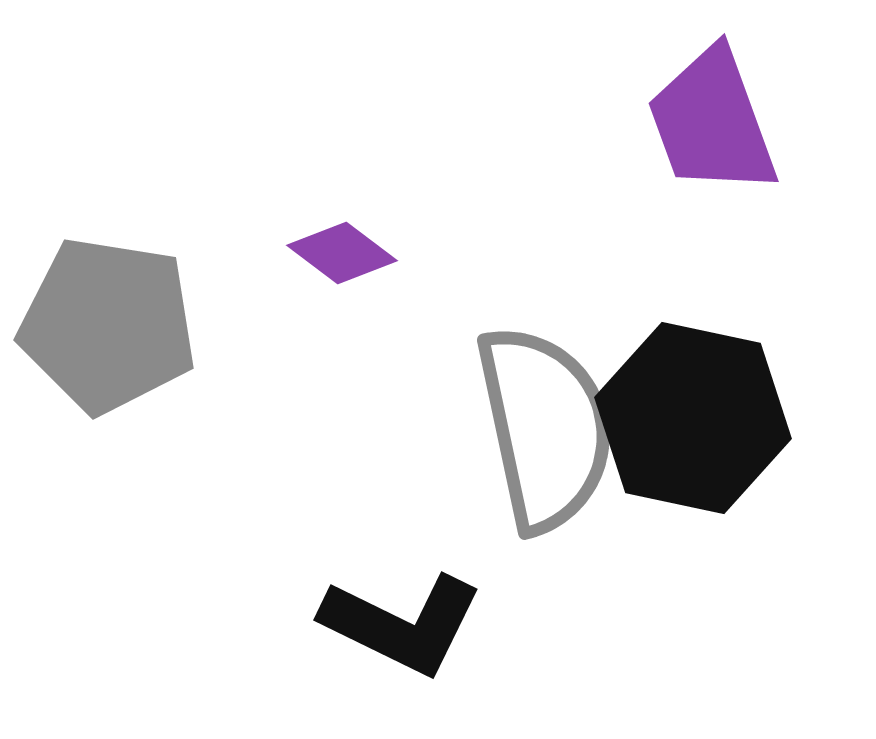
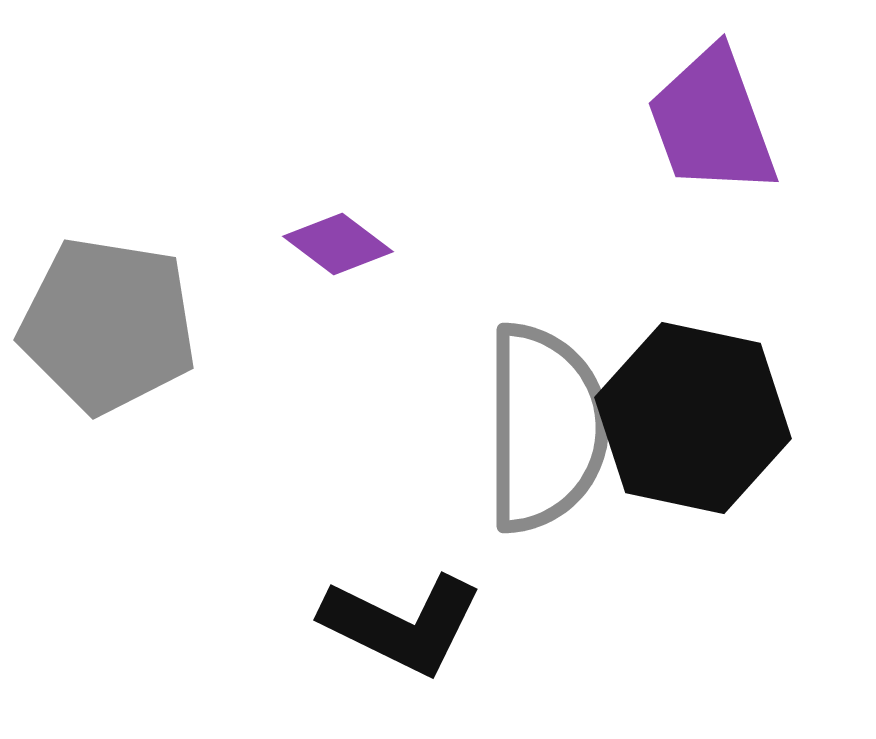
purple diamond: moved 4 px left, 9 px up
gray semicircle: rotated 12 degrees clockwise
